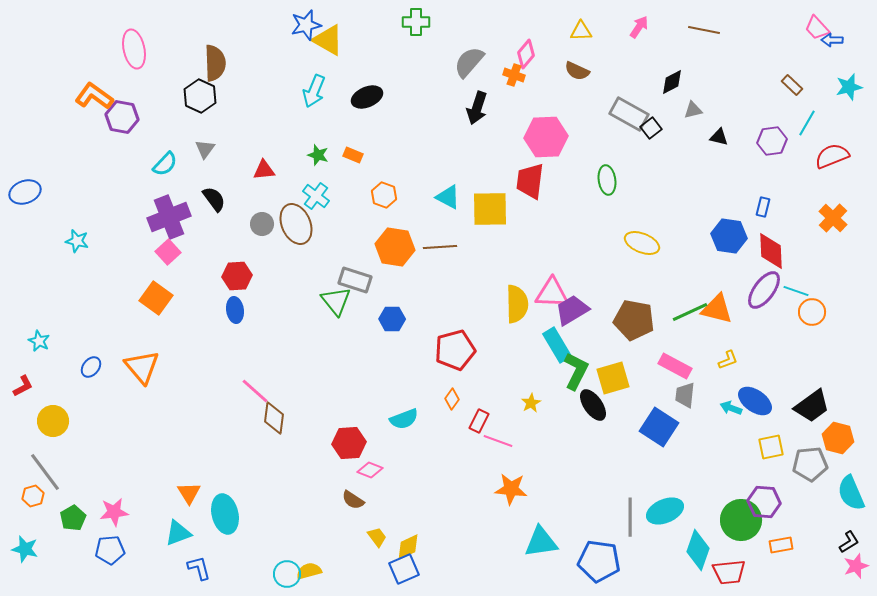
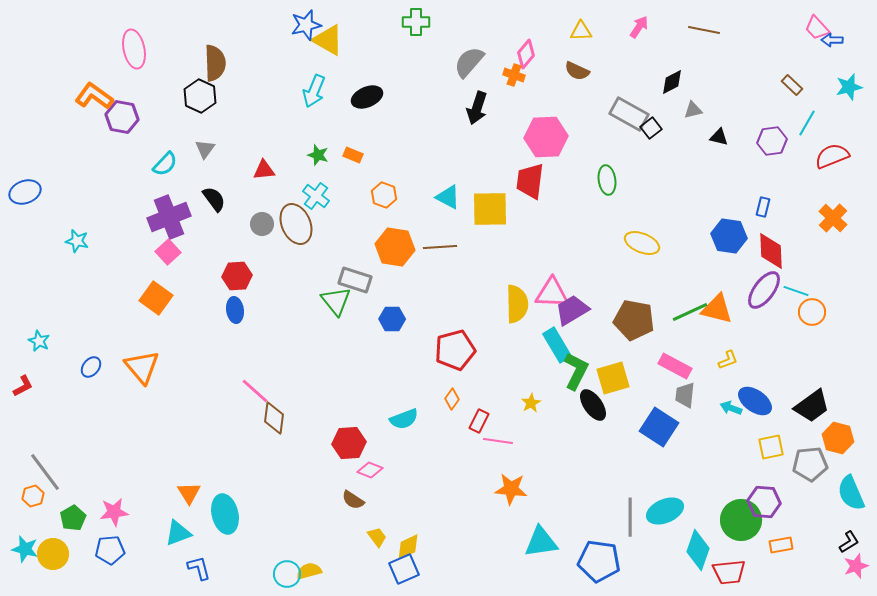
yellow circle at (53, 421): moved 133 px down
pink line at (498, 441): rotated 12 degrees counterclockwise
